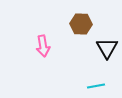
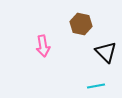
brown hexagon: rotated 10 degrees clockwise
black triangle: moved 1 px left, 4 px down; rotated 15 degrees counterclockwise
